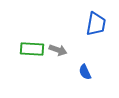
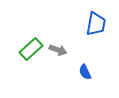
green rectangle: moved 1 px left; rotated 45 degrees counterclockwise
